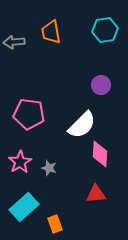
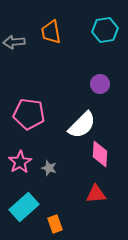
purple circle: moved 1 px left, 1 px up
